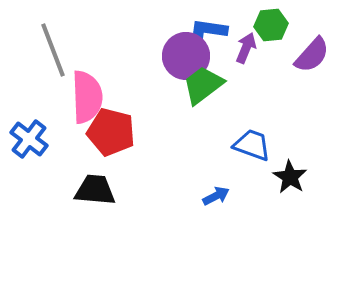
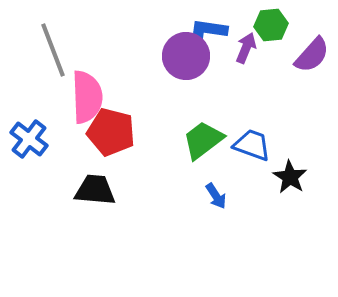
green trapezoid: moved 55 px down
blue arrow: rotated 84 degrees clockwise
